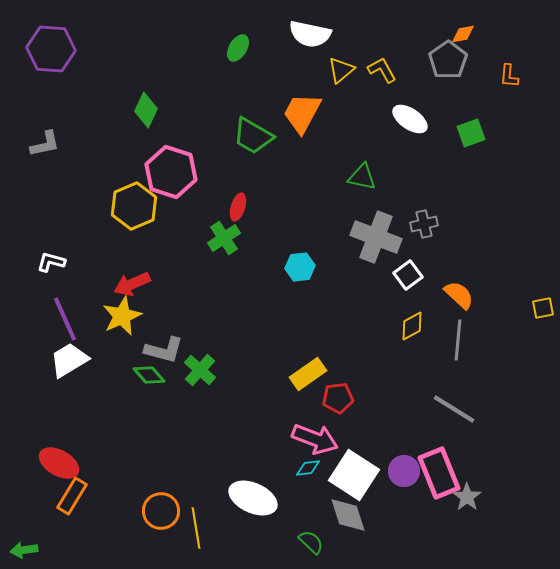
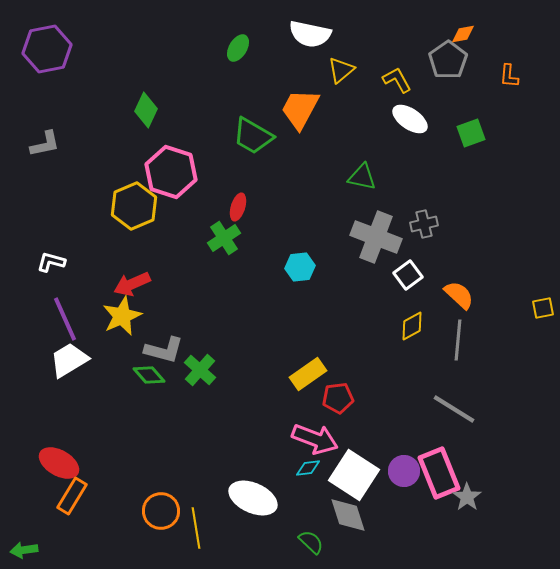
purple hexagon at (51, 49): moved 4 px left; rotated 15 degrees counterclockwise
yellow L-shape at (382, 70): moved 15 px right, 10 px down
orange trapezoid at (302, 113): moved 2 px left, 4 px up
